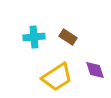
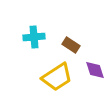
brown rectangle: moved 3 px right, 8 px down
